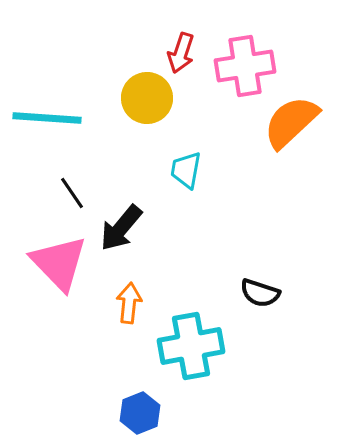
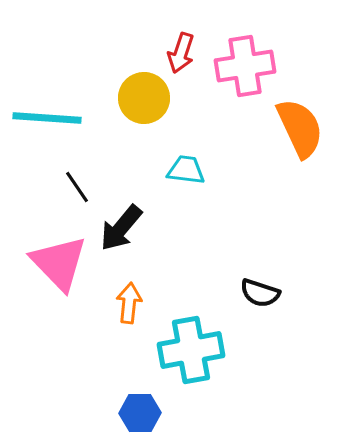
yellow circle: moved 3 px left
orange semicircle: moved 9 px right, 6 px down; rotated 108 degrees clockwise
cyan trapezoid: rotated 87 degrees clockwise
black line: moved 5 px right, 6 px up
cyan cross: moved 4 px down
blue hexagon: rotated 21 degrees clockwise
